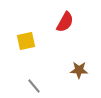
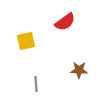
red semicircle: rotated 25 degrees clockwise
gray line: moved 2 px right, 2 px up; rotated 35 degrees clockwise
